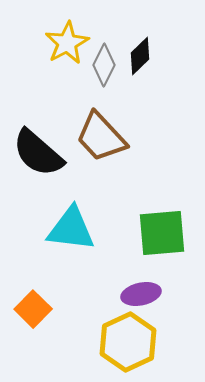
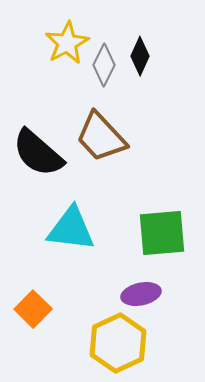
black diamond: rotated 21 degrees counterclockwise
yellow hexagon: moved 10 px left, 1 px down
